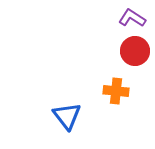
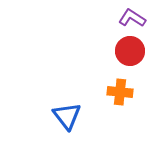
red circle: moved 5 px left
orange cross: moved 4 px right, 1 px down
